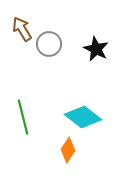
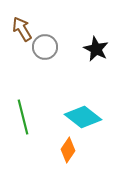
gray circle: moved 4 px left, 3 px down
